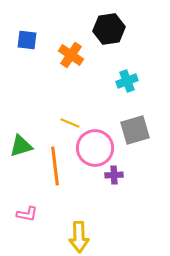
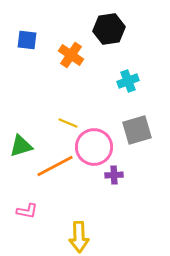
cyan cross: moved 1 px right
yellow line: moved 2 px left
gray square: moved 2 px right
pink circle: moved 1 px left, 1 px up
orange line: rotated 69 degrees clockwise
pink L-shape: moved 3 px up
